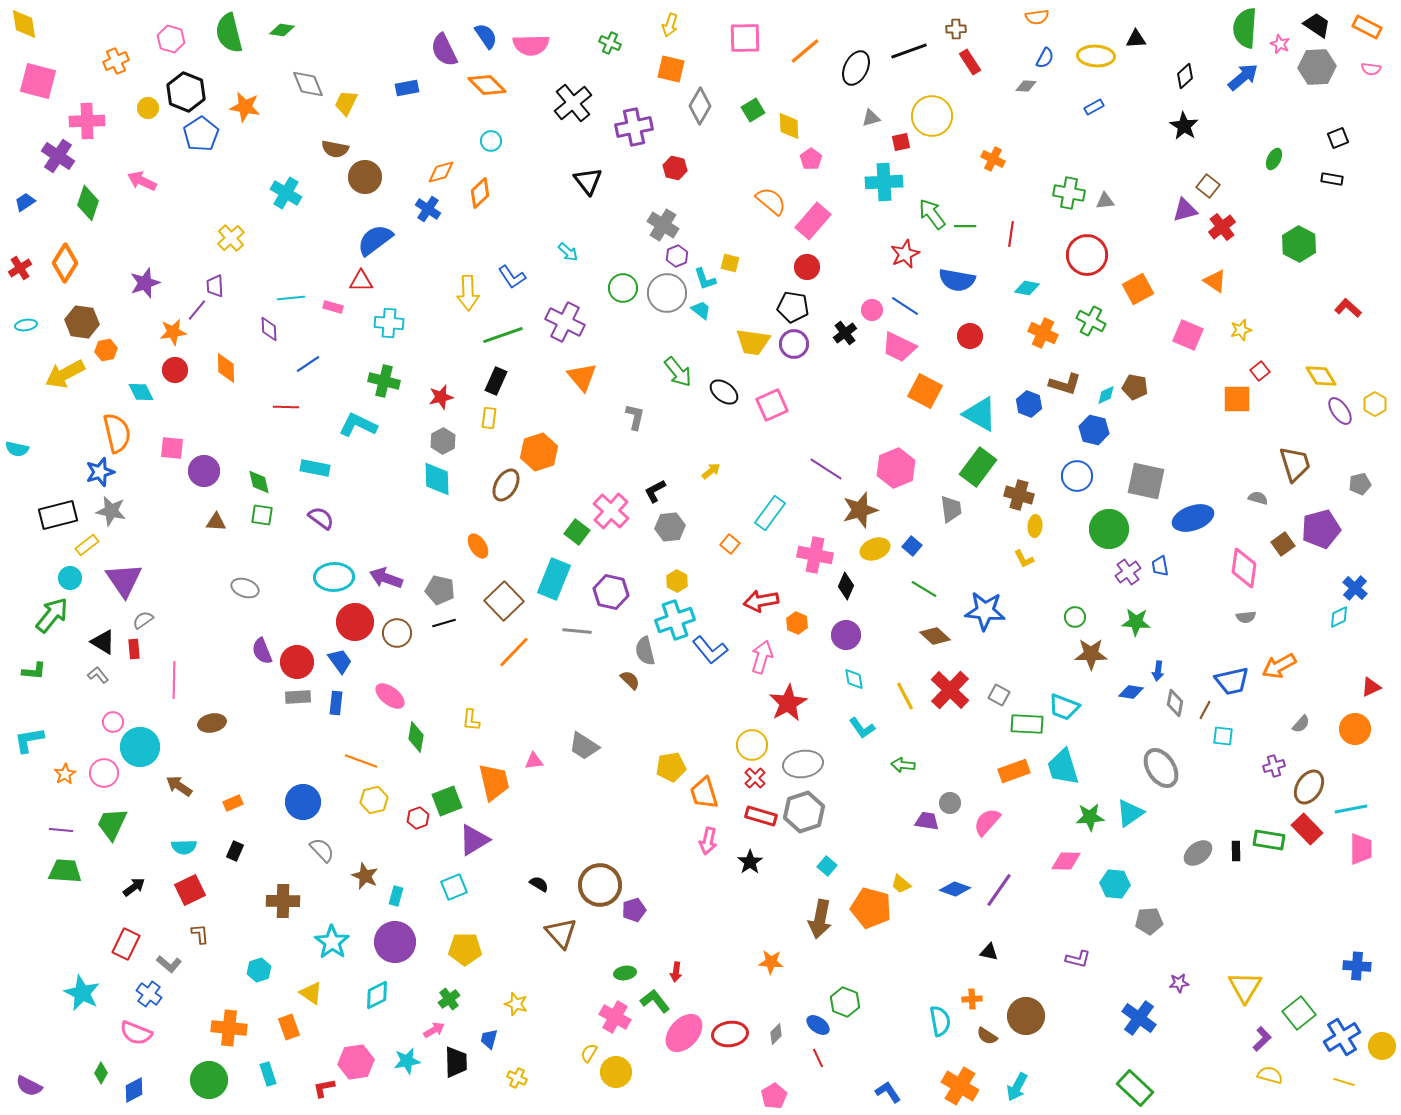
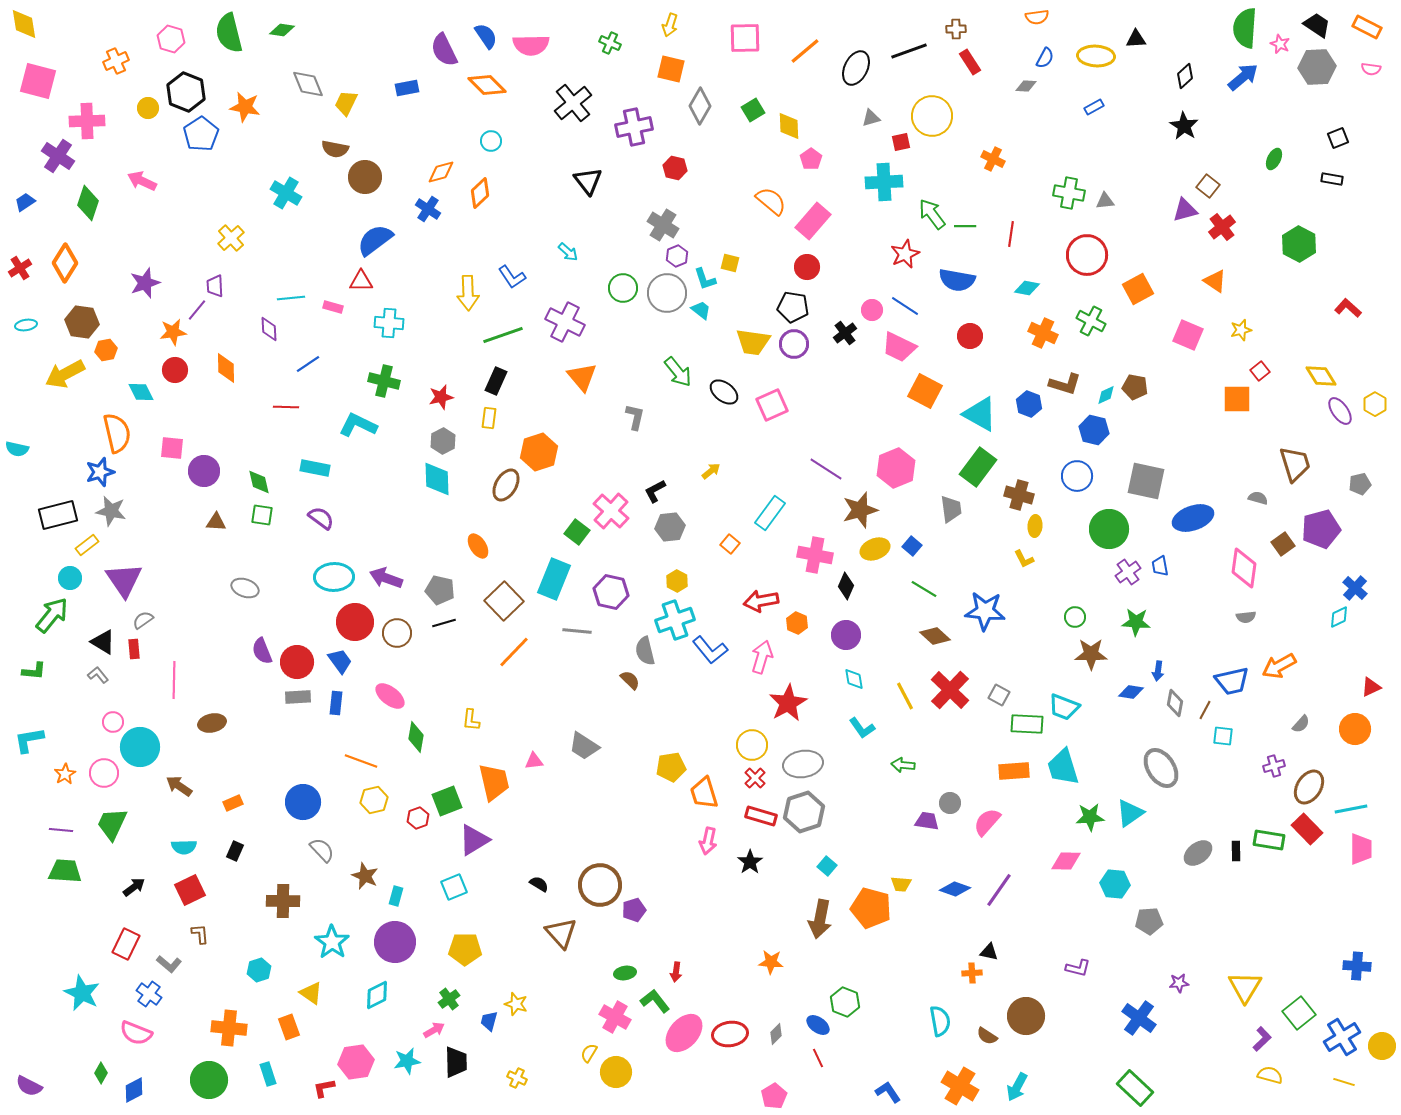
orange rectangle at (1014, 771): rotated 16 degrees clockwise
yellow trapezoid at (901, 884): rotated 35 degrees counterclockwise
purple L-shape at (1078, 959): moved 9 px down
orange cross at (972, 999): moved 26 px up
blue trapezoid at (489, 1039): moved 18 px up
